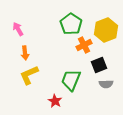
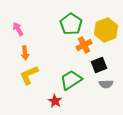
green trapezoid: rotated 35 degrees clockwise
